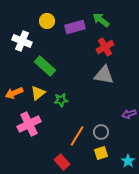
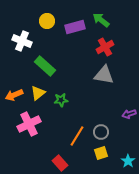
orange arrow: moved 2 px down
red rectangle: moved 2 px left, 1 px down
